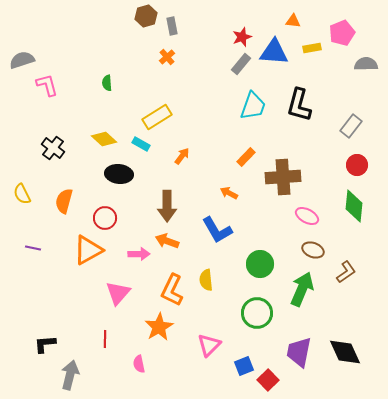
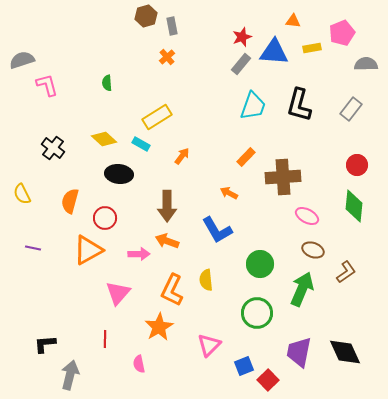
gray rectangle at (351, 126): moved 17 px up
orange semicircle at (64, 201): moved 6 px right
